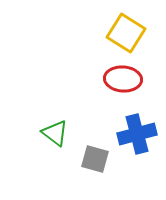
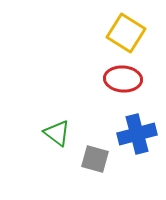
green triangle: moved 2 px right
